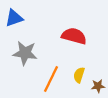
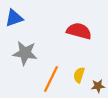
red semicircle: moved 5 px right, 5 px up
